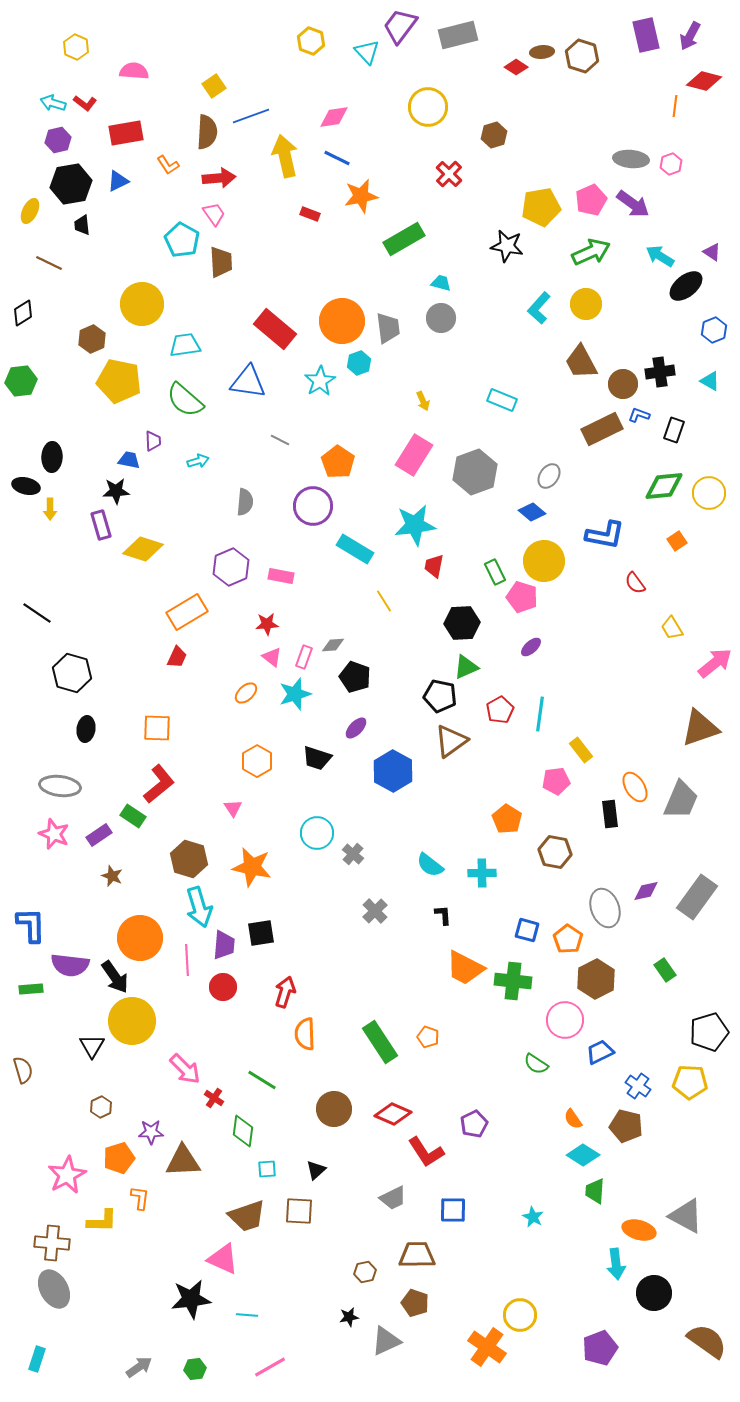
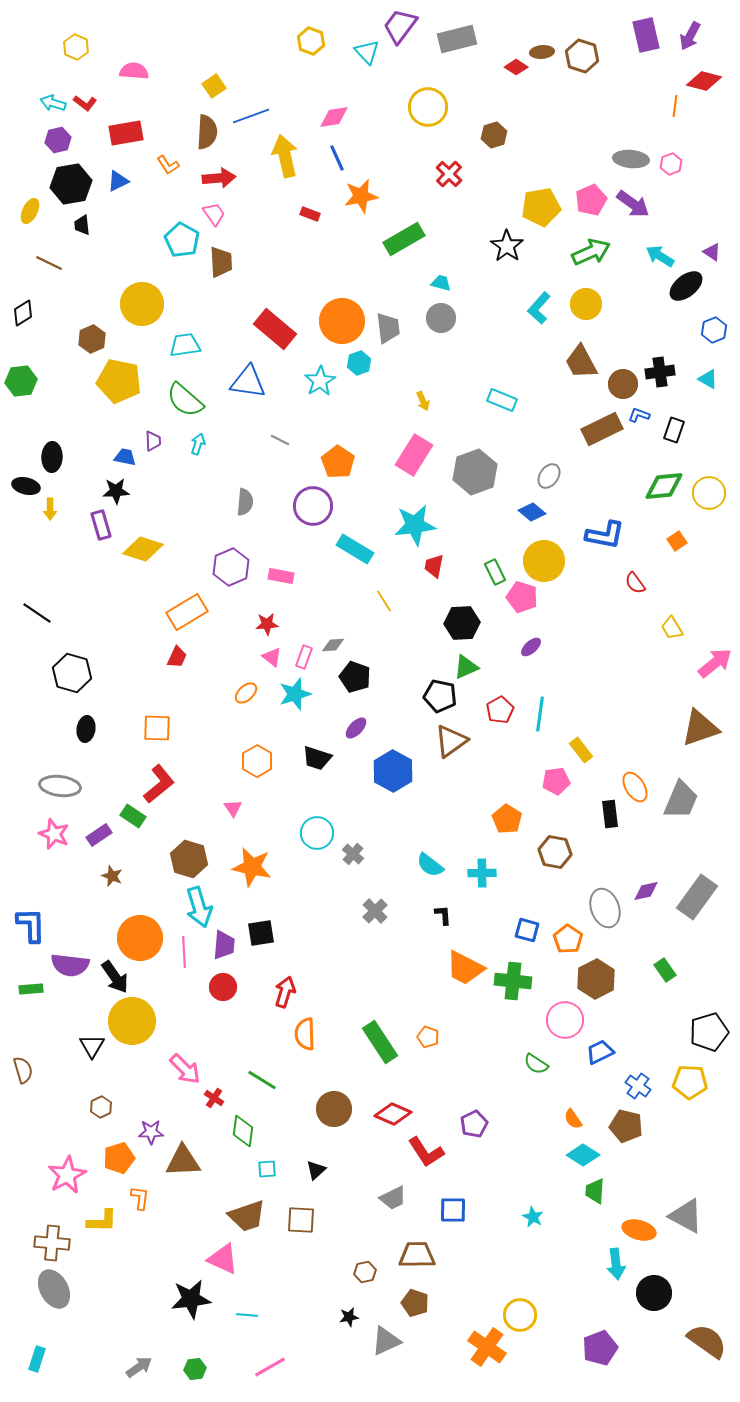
gray rectangle at (458, 35): moved 1 px left, 4 px down
blue line at (337, 158): rotated 40 degrees clockwise
black star at (507, 246): rotated 24 degrees clockwise
cyan triangle at (710, 381): moved 2 px left, 2 px up
blue trapezoid at (129, 460): moved 4 px left, 3 px up
cyan arrow at (198, 461): moved 17 px up; rotated 55 degrees counterclockwise
pink line at (187, 960): moved 3 px left, 8 px up
brown square at (299, 1211): moved 2 px right, 9 px down
